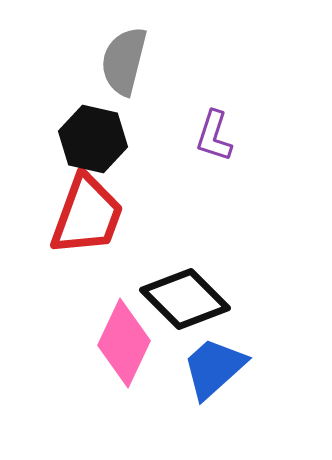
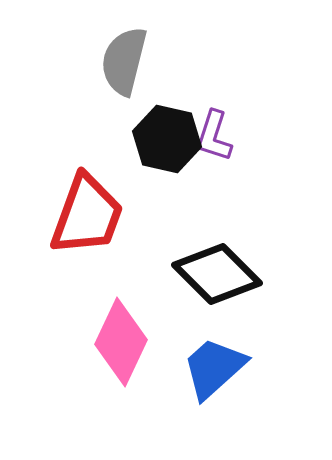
black hexagon: moved 74 px right
black diamond: moved 32 px right, 25 px up
pink diamond: moved 3 px left, 1 px up
